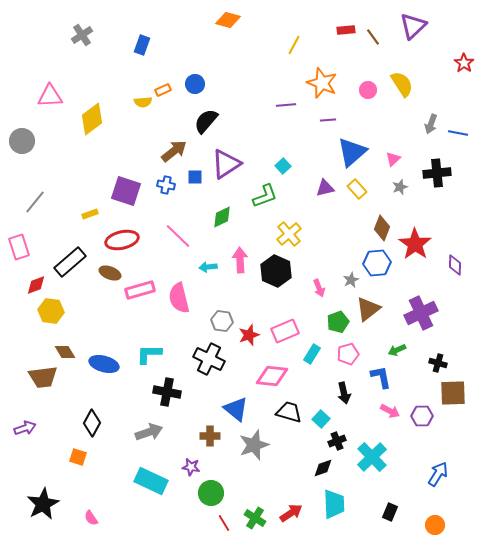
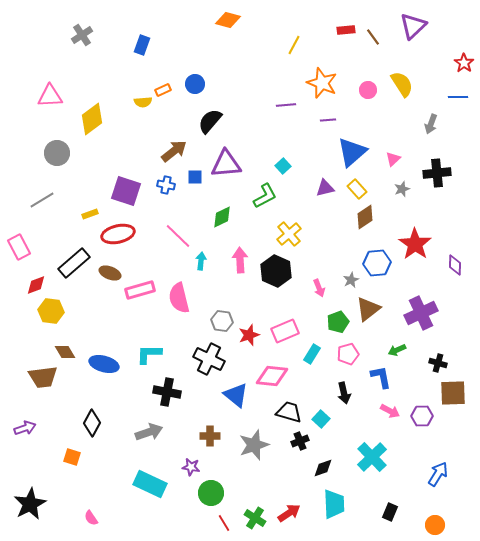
black semicircle at (206, 121): moved 4 px right
blue line at (458, 133): moved 36 px up; rotated 12 degrees counterclockwise
gray circle at (22, 141): moved 35 px right, 12 px down
purple triangle at (226, 164): rotated 28 degrees clockwise
gray star at (400, 187): moved 2 px right, 2 px down
green L-shape at (265, 196): rotated 8 degrees counterclockwise
gray line at (35, 202): moved 7 px right, 2 px up; rotated 20 degrees clockwise
brown diamond at (382, 228): moved 17 px left, 11 px up; rotated 35 degrees clockwise
red ellipse at (122, 240): moved 4 px left, 6 px up
pink rectangle at (19, 247): rotated 10 degrees counterclockwise
black rectangle at (70, 262): moved 4 px right, 1 px down
cyan arrow at (208, 267): moved 7 px left, 6 px up; rotated 102 degrees clockwise
blue triangle at (236, 409): moved 14 px up
black cross at (337, 441): moved 37 px left
orange square at (78, 457): moved 6 px left
cyan rectangle at (151, 481): moved 1 px left, 3 px down
black star at (43, 504): moved 13 px left
red arrow at (291, 513): moved 2 px left
